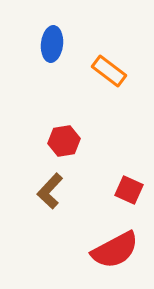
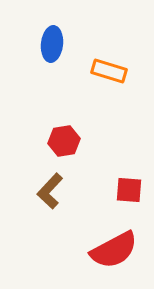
orange rectangle: rotated 20 degrees counterclockwise
red square: rotated 20 degrees counterclockwise
red semicircle: moved 1 px left
